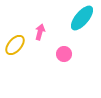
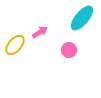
pink arrow: rotated 42 degrees clockwise
pink circle: moved 5 px right, 4 px up
